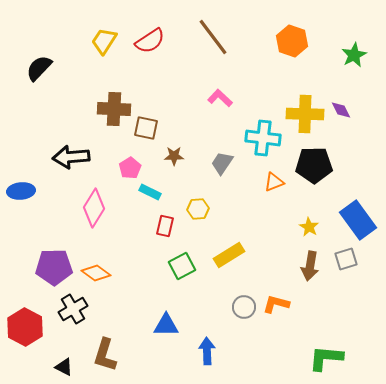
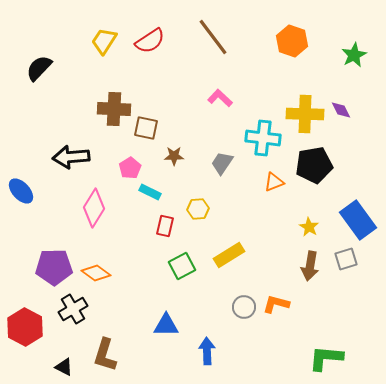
black pentagon: rotated 9 degrees counterclockwise
blue ellipse: rotated 52 degrees clockwise
